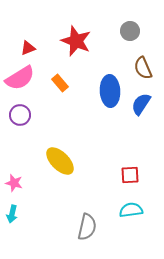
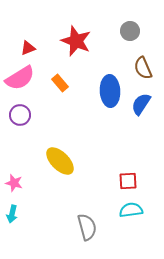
red square: moved 2 px left, 6 px down
gray semicircle: rotated 28 degrees counterclockwise
